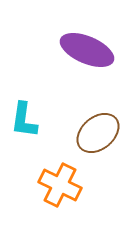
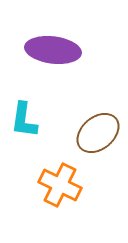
purple ellipse: moved 34 px left; rotated 16 degrees counterclockwise
